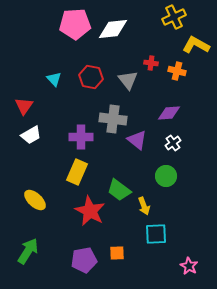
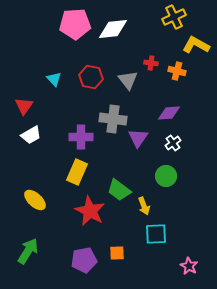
purple triangle: moved 1 px right, 2 px up; rotated 25 degrees clockwise
